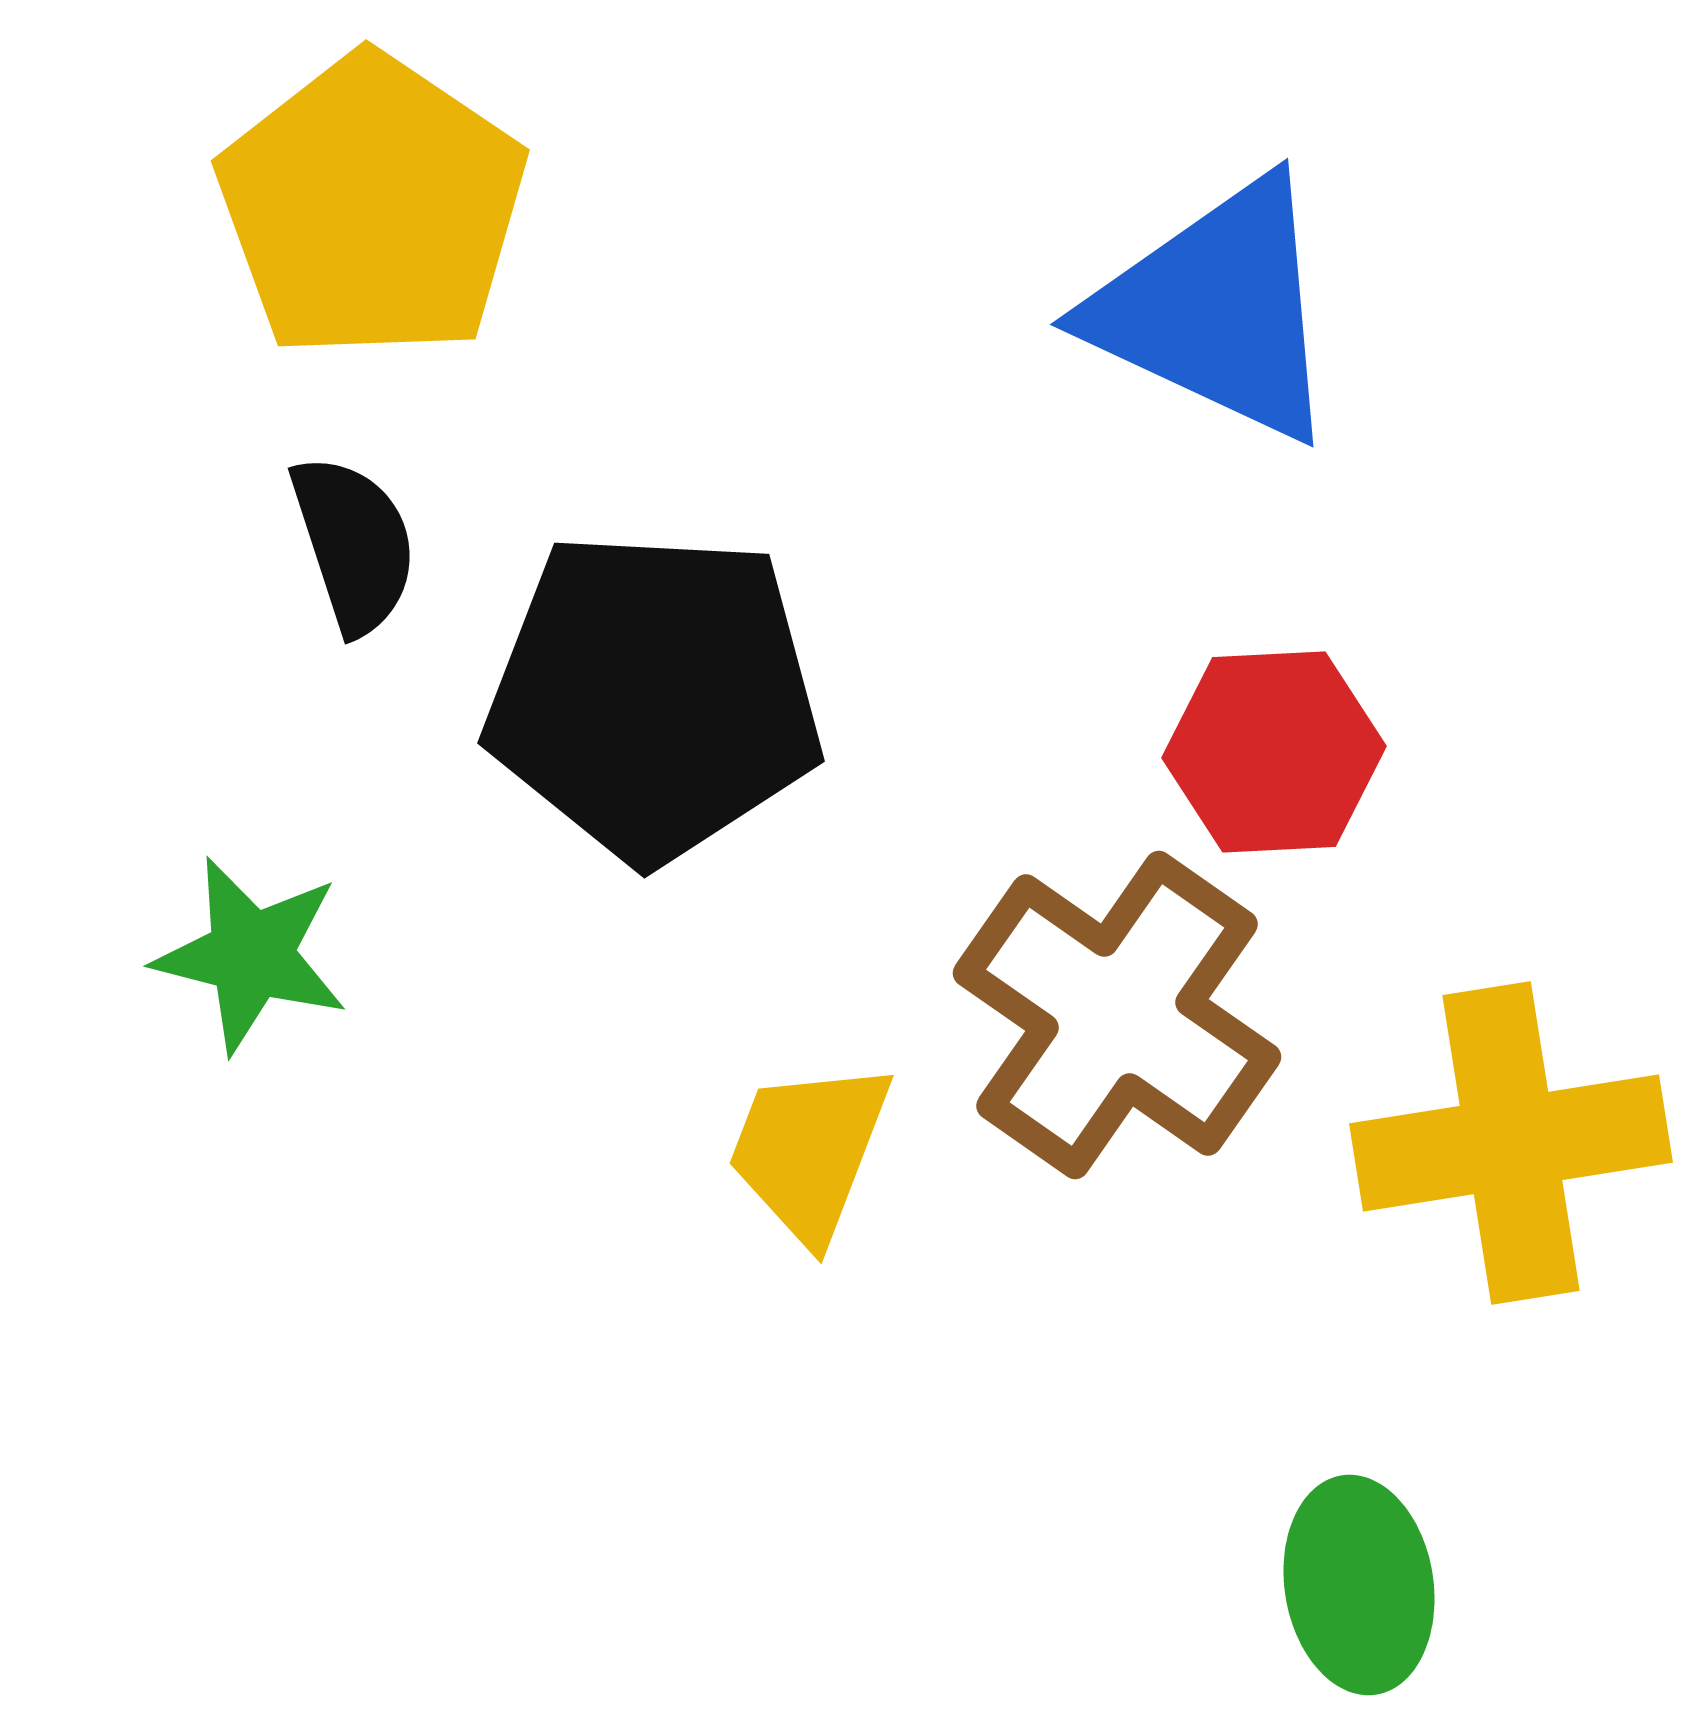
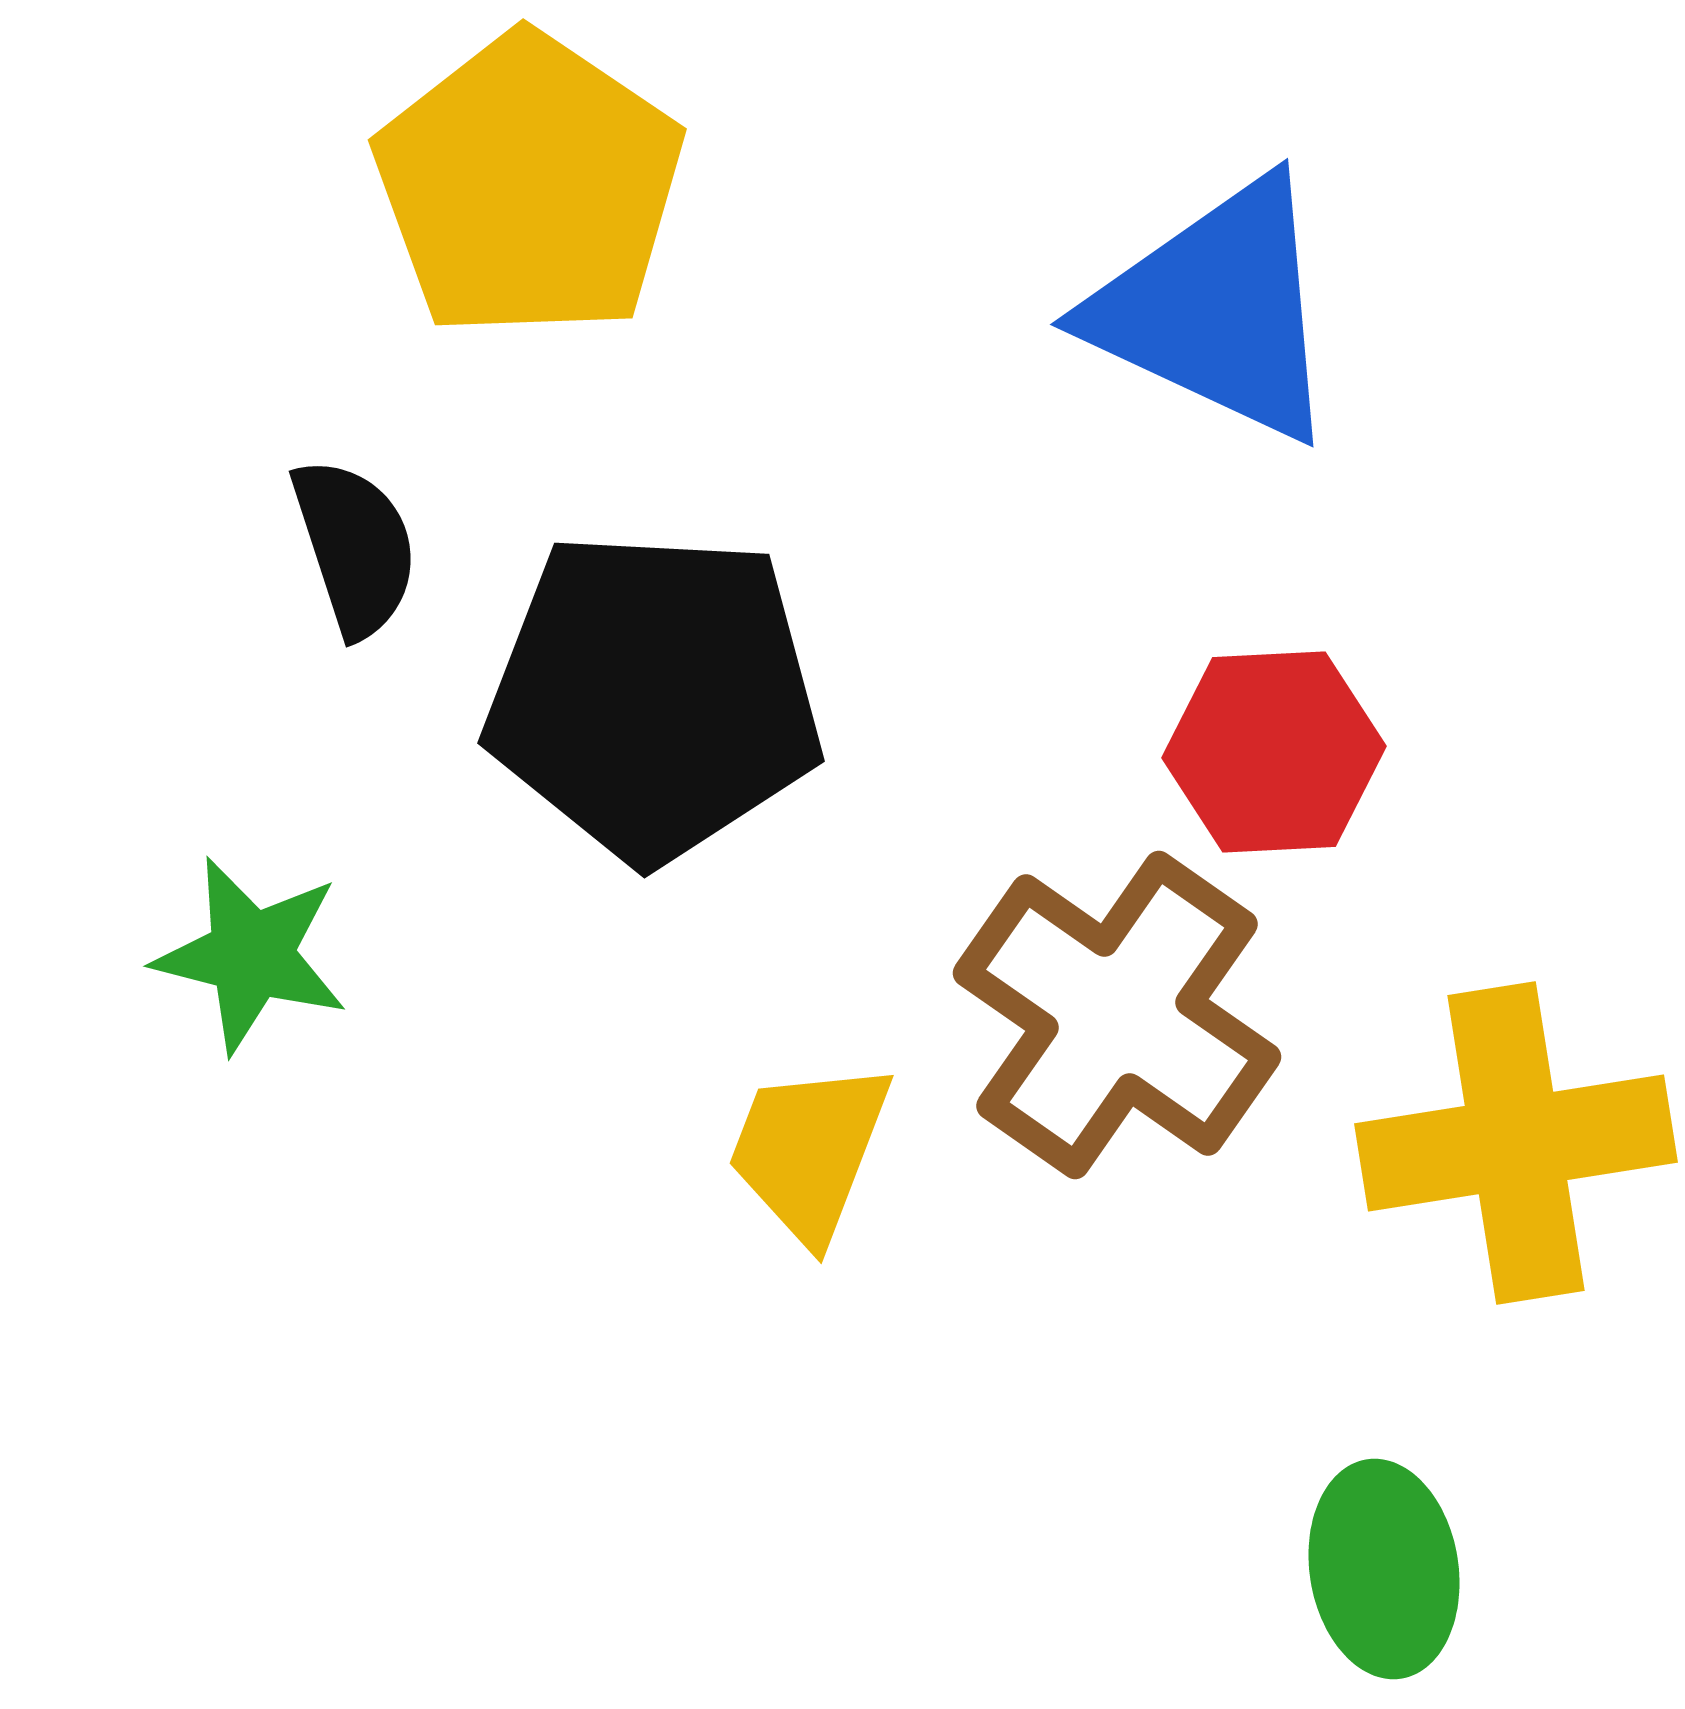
yellow pentagon: moved 157 px right, 21 px up
black semicircle: moved 1 px right, 3 px down
yellow cross: moved 5 px right
green ellipse: moved 25 px right, 16 px up
